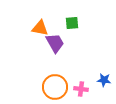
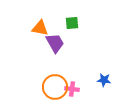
pink cross: moved 9 px left
